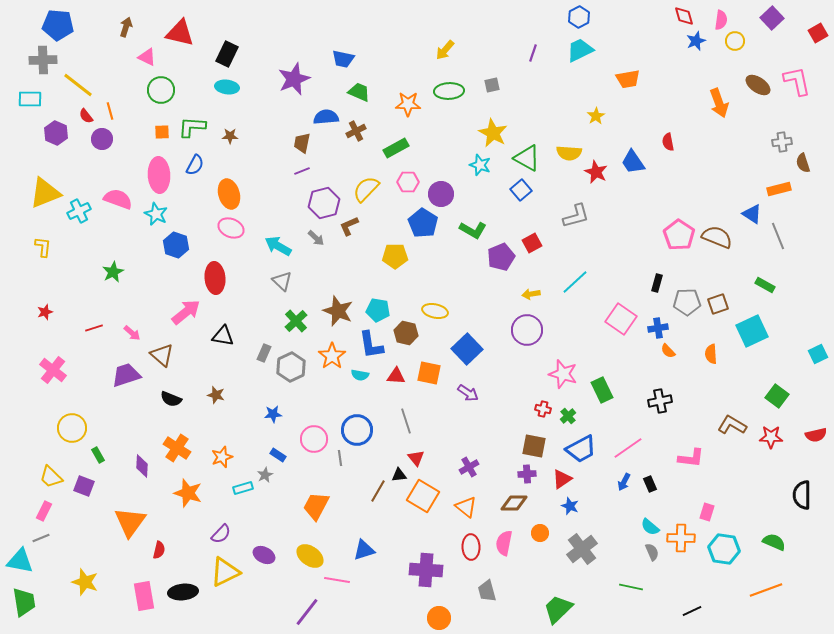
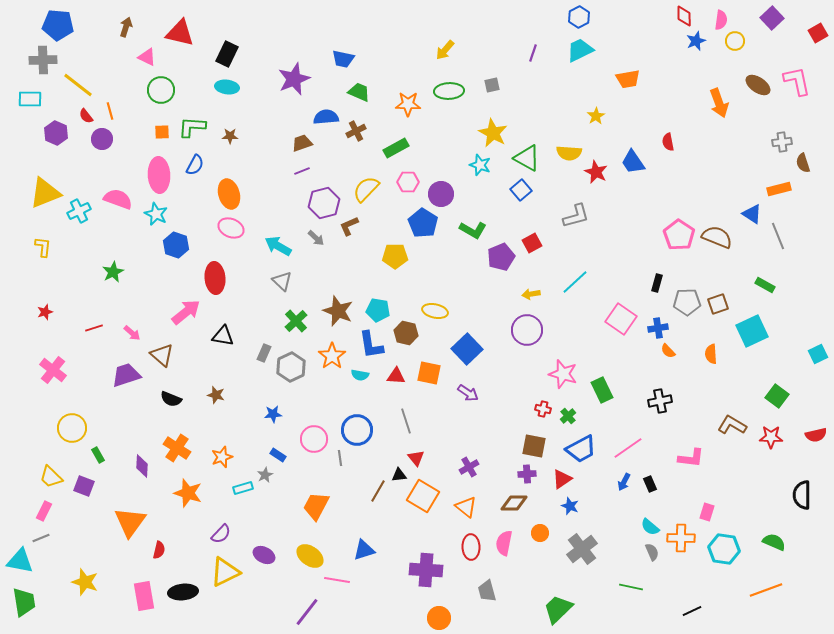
red diamond at (684, 16): rotated 15 degrees clockwise
brown trapezoid at (302, 143): rotated 60 degrees clockwise
